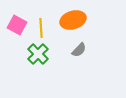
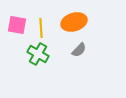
orange ellipse: moved 1 px right, 2 px down
pink square: rotated 18 degrees counterclockwise
green cross: rotated 15 degrees counterclockwise
